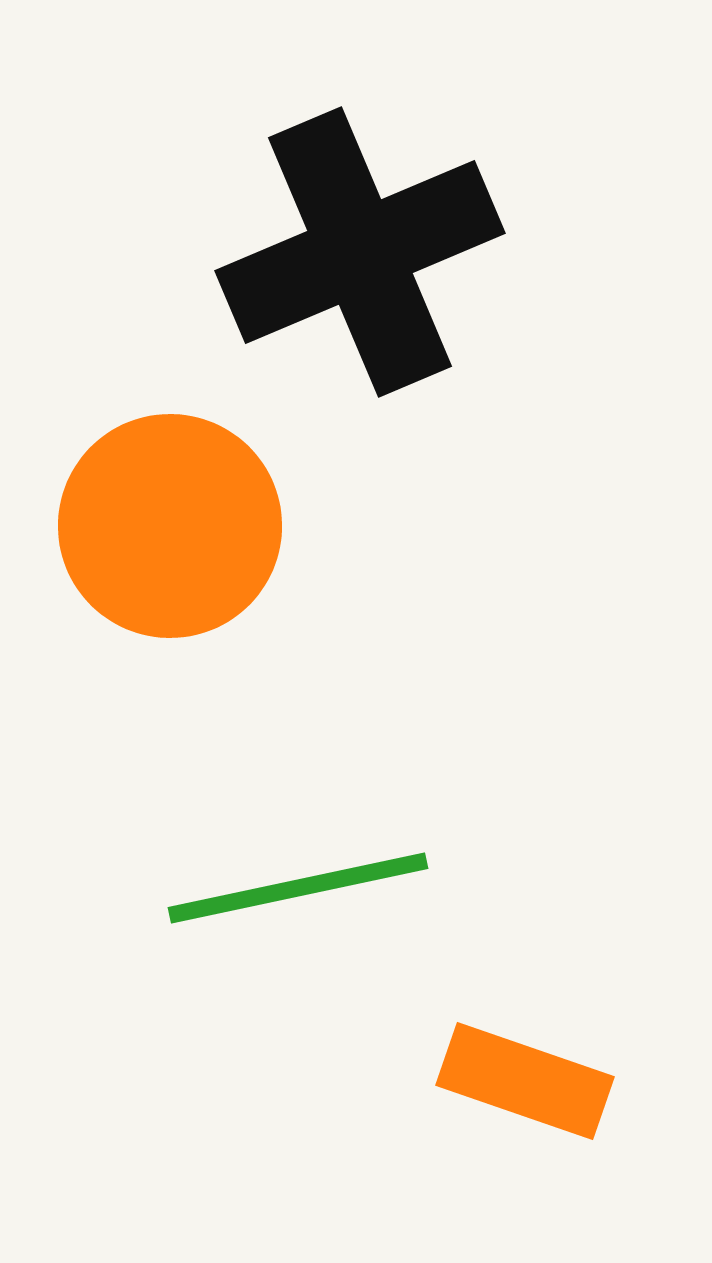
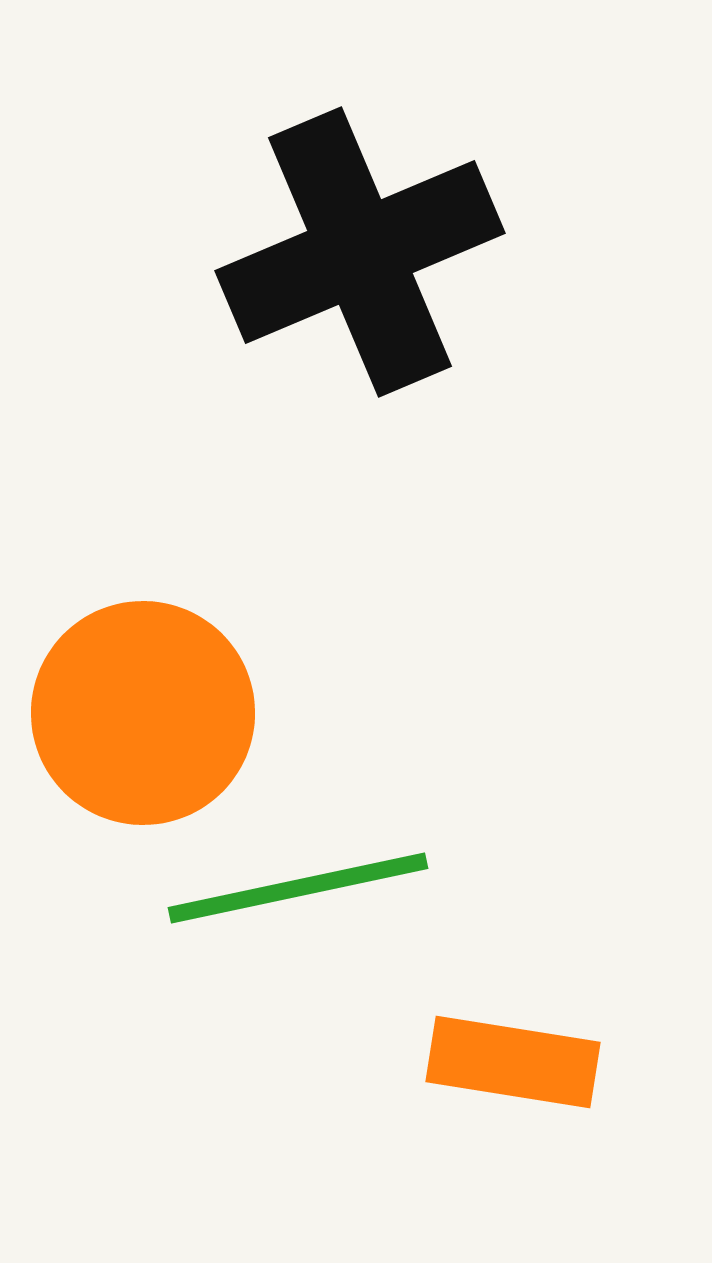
orange circle: moved 27 px left, 187 px down
orange rectangle: moved 12 px left, 19 px up; rotated 10 degrees counterclockwise
